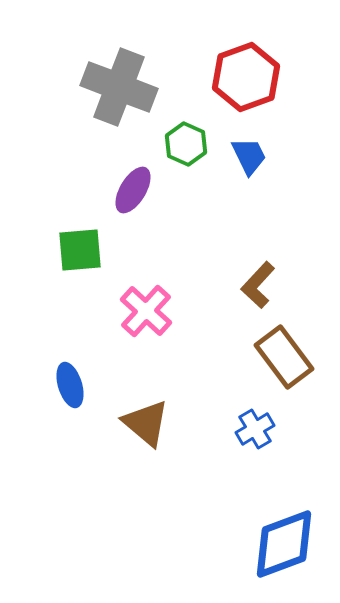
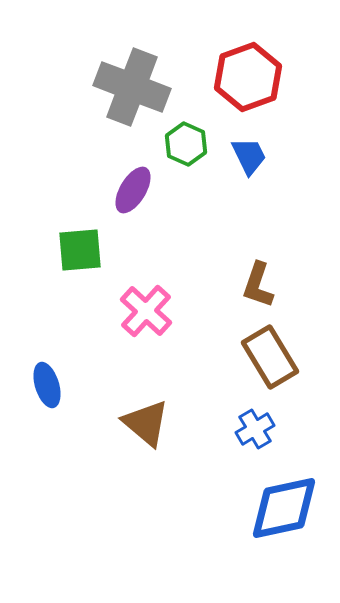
red hexagon: moved 2 px right
gray cross: moved 13 px right
brown L-shape: rotated 24 degrees counterclockwise
brown rectangle: moved 14 px left; rotated 6 degrees clockwise
blue ellipse: moved 23 px left
blue diamond: moved 36 px up; rotated 8 degrees clockwise
